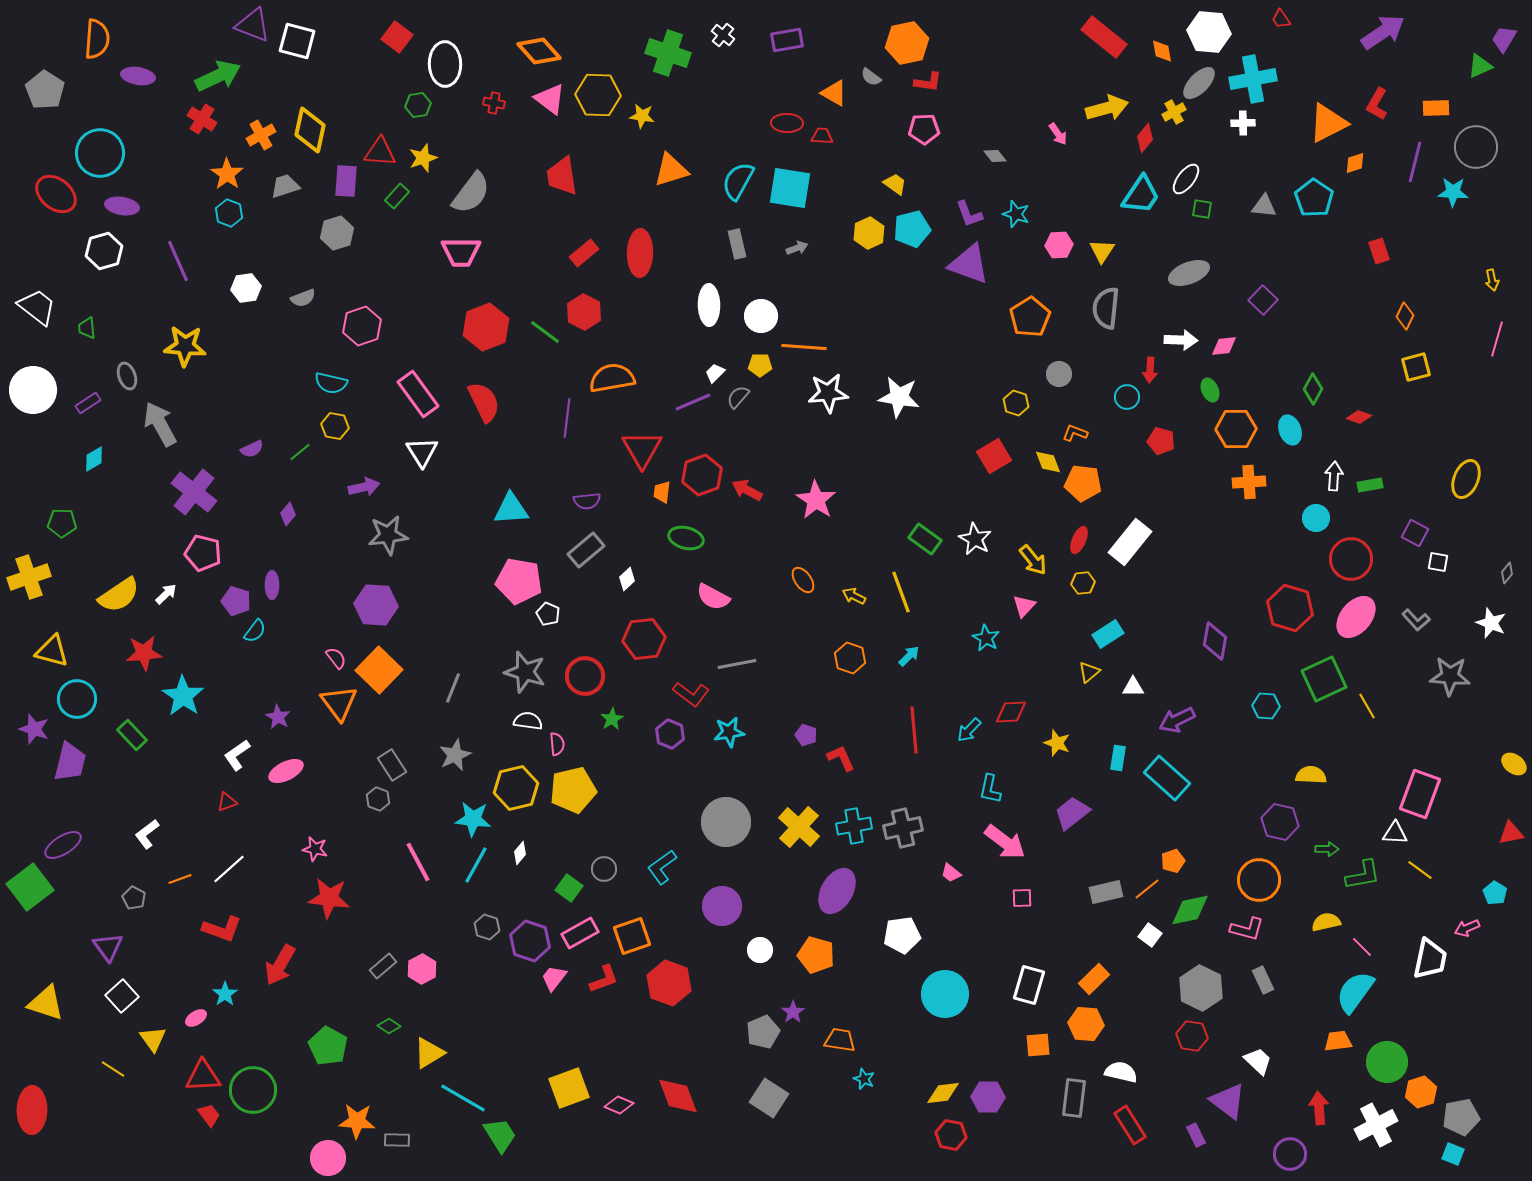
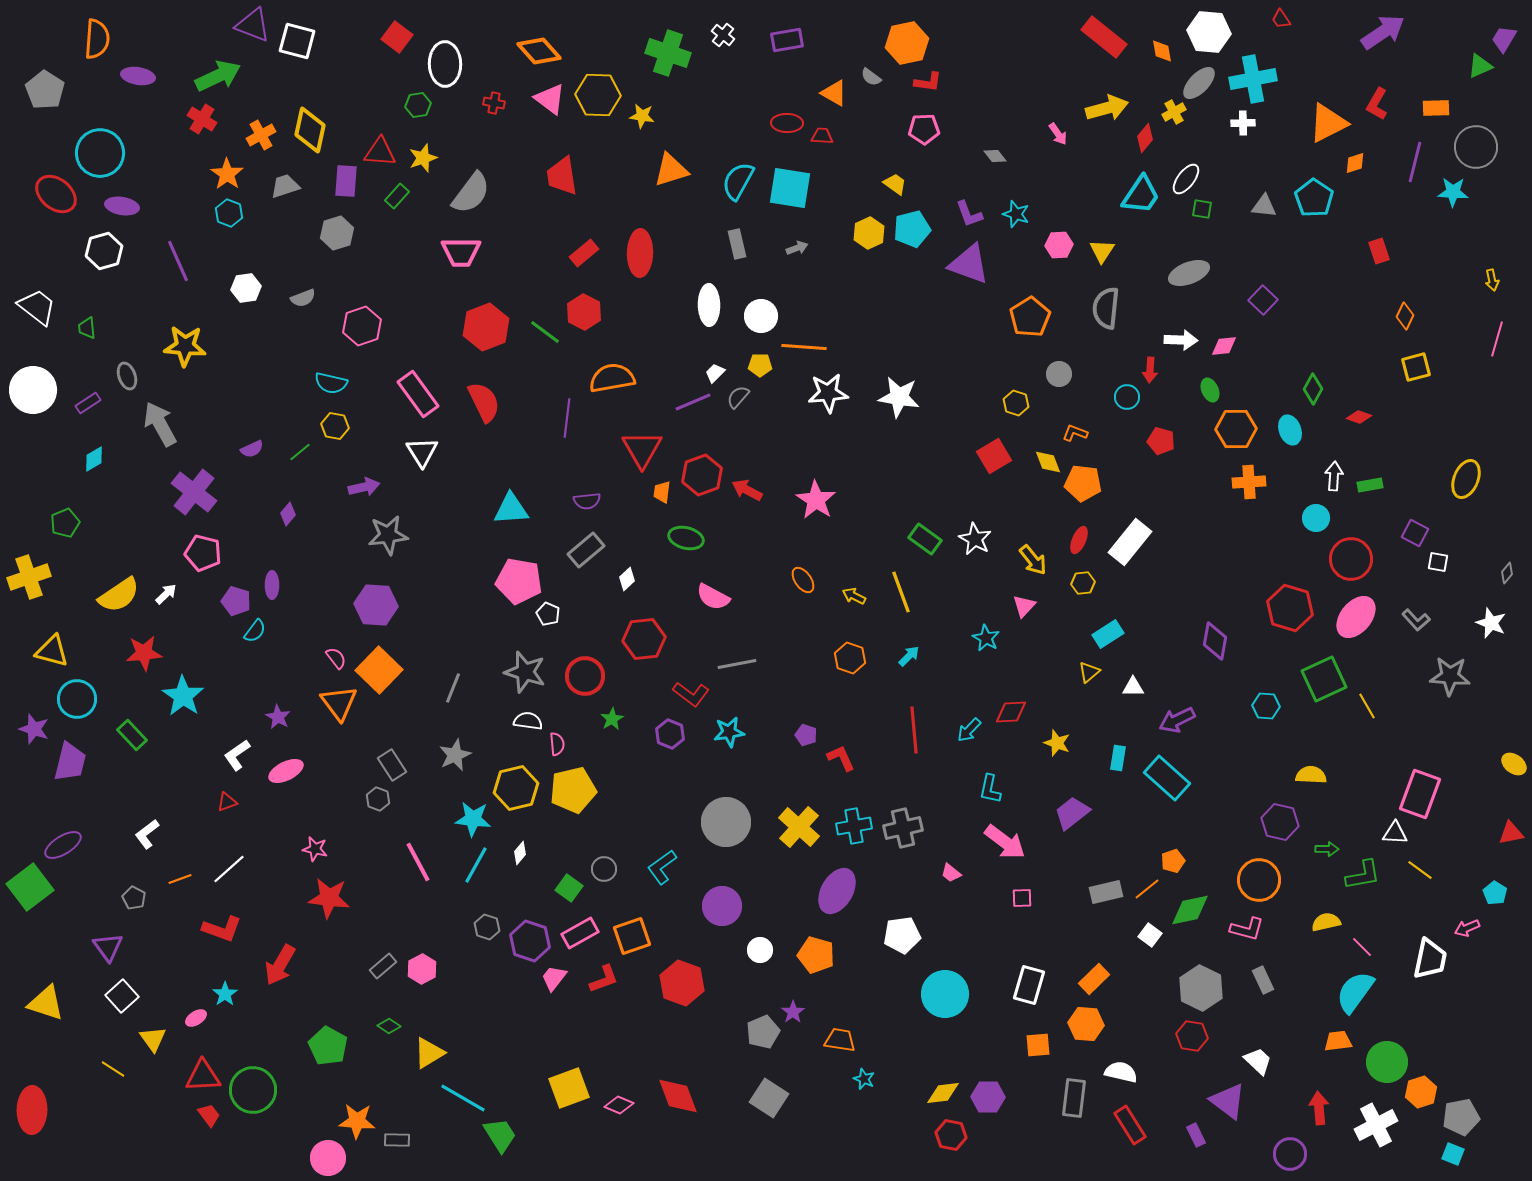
green pentagon at (62, 523): moved 3 px right; rotated 24 degrees counterclockwise
red hexagon at (669, 983): moved 13 px right
